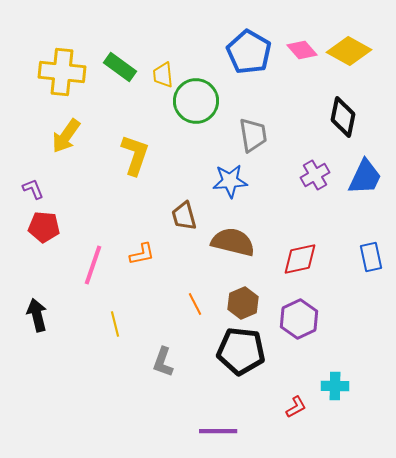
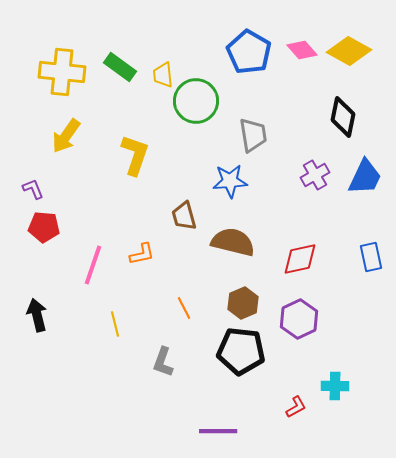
orange line: moved 11 px left, 4 px down
